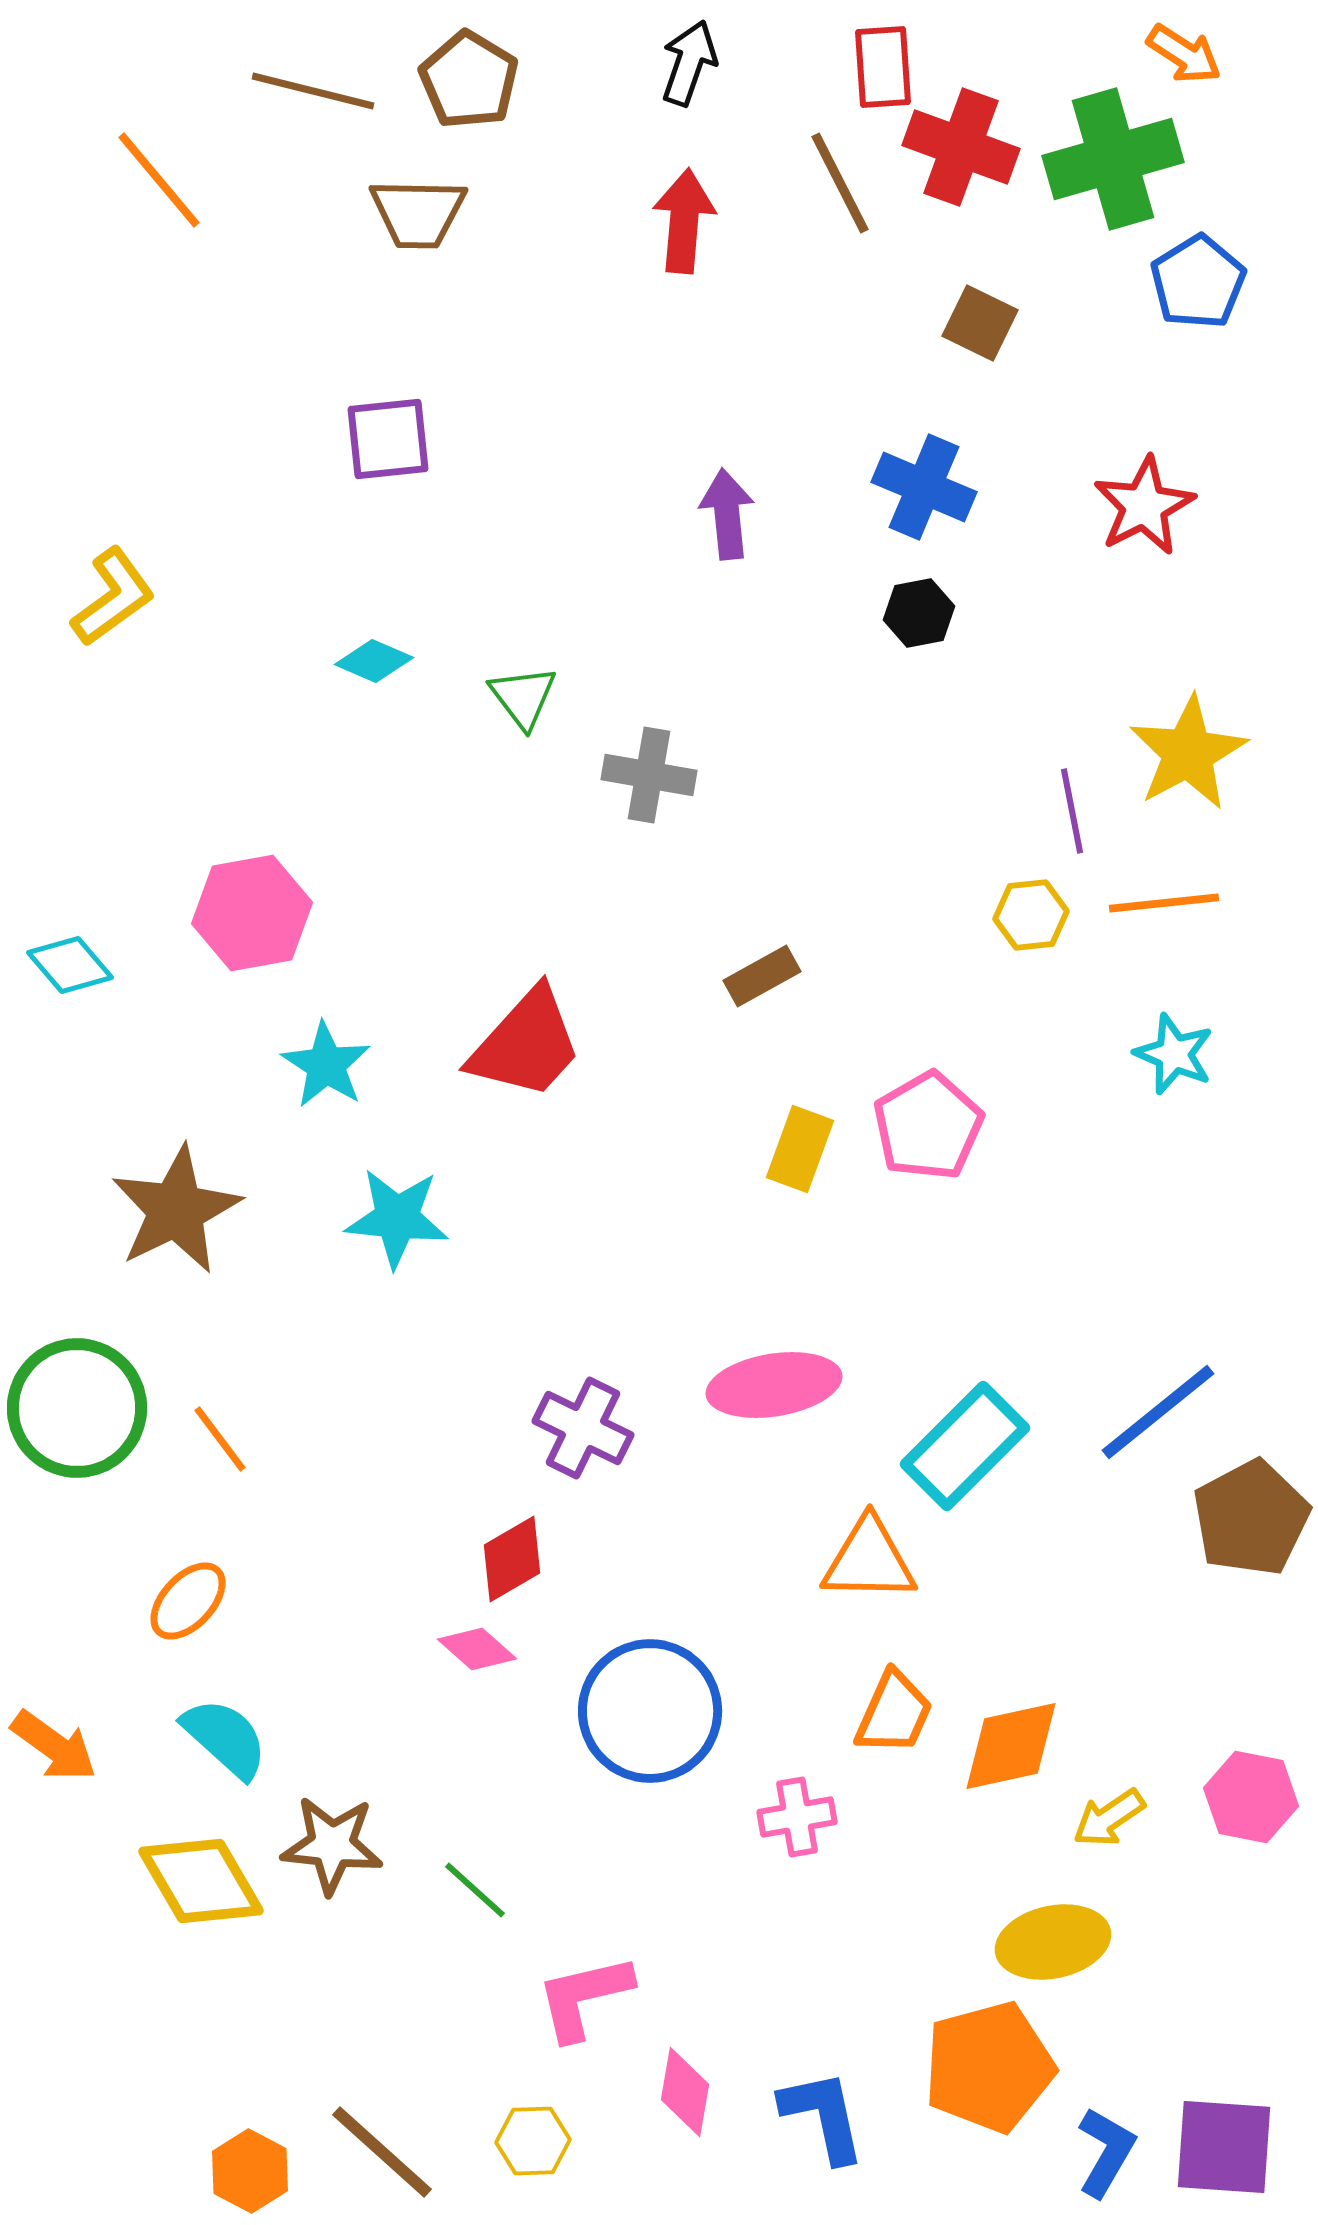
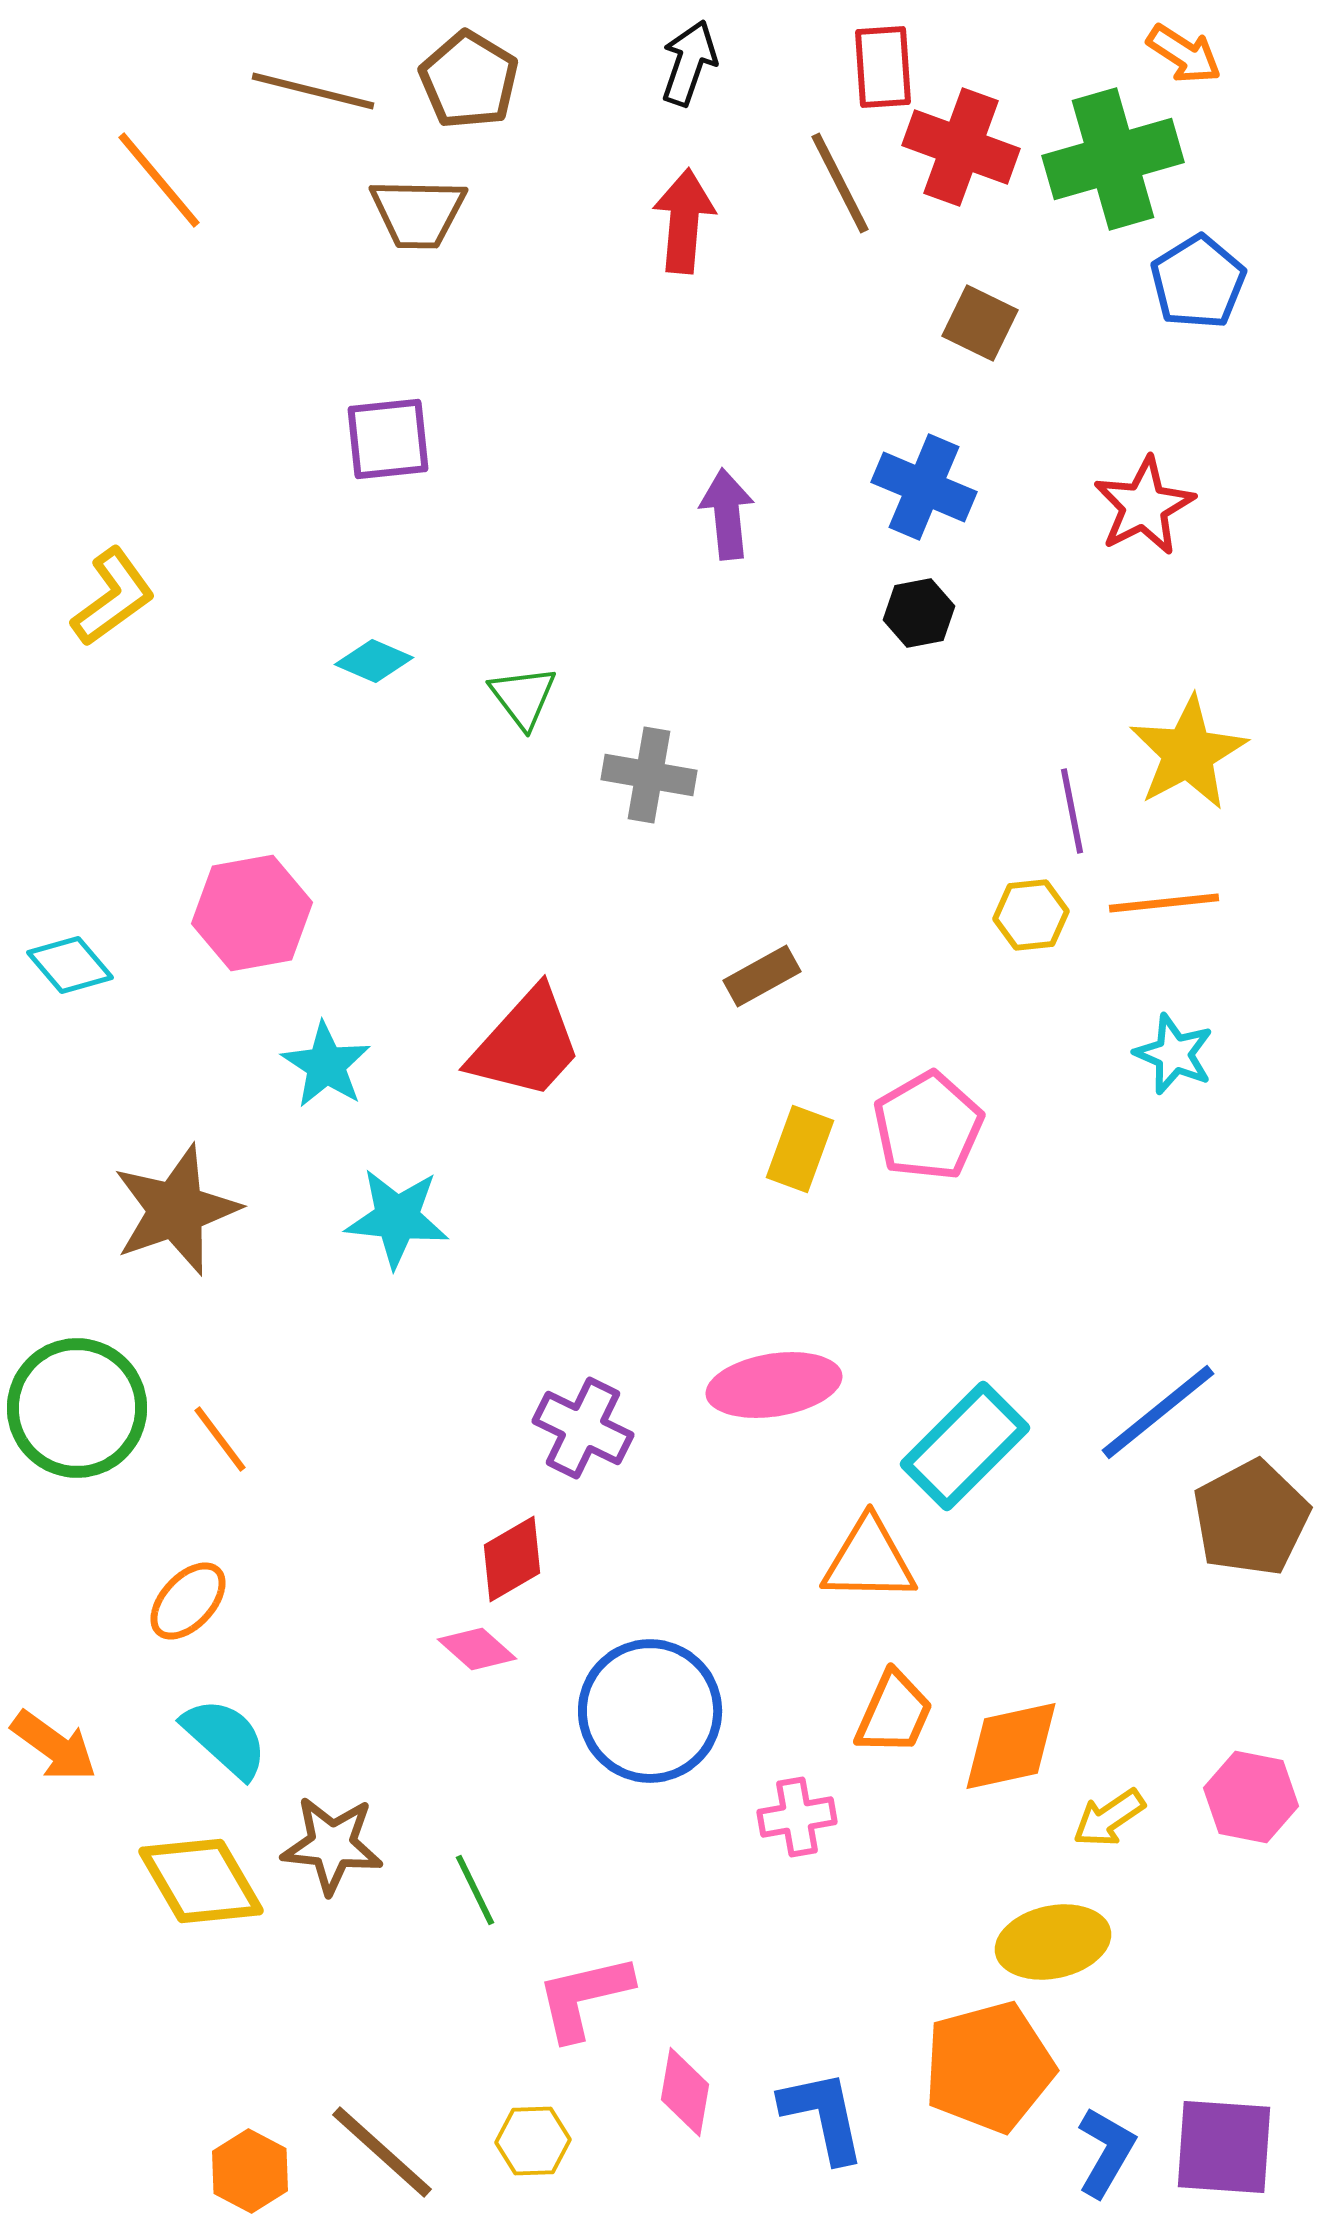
brown star at (176, 1210): rotated 7 degrees clockwise
green line at (475, 1890): rotated 22 degrees clockwise
